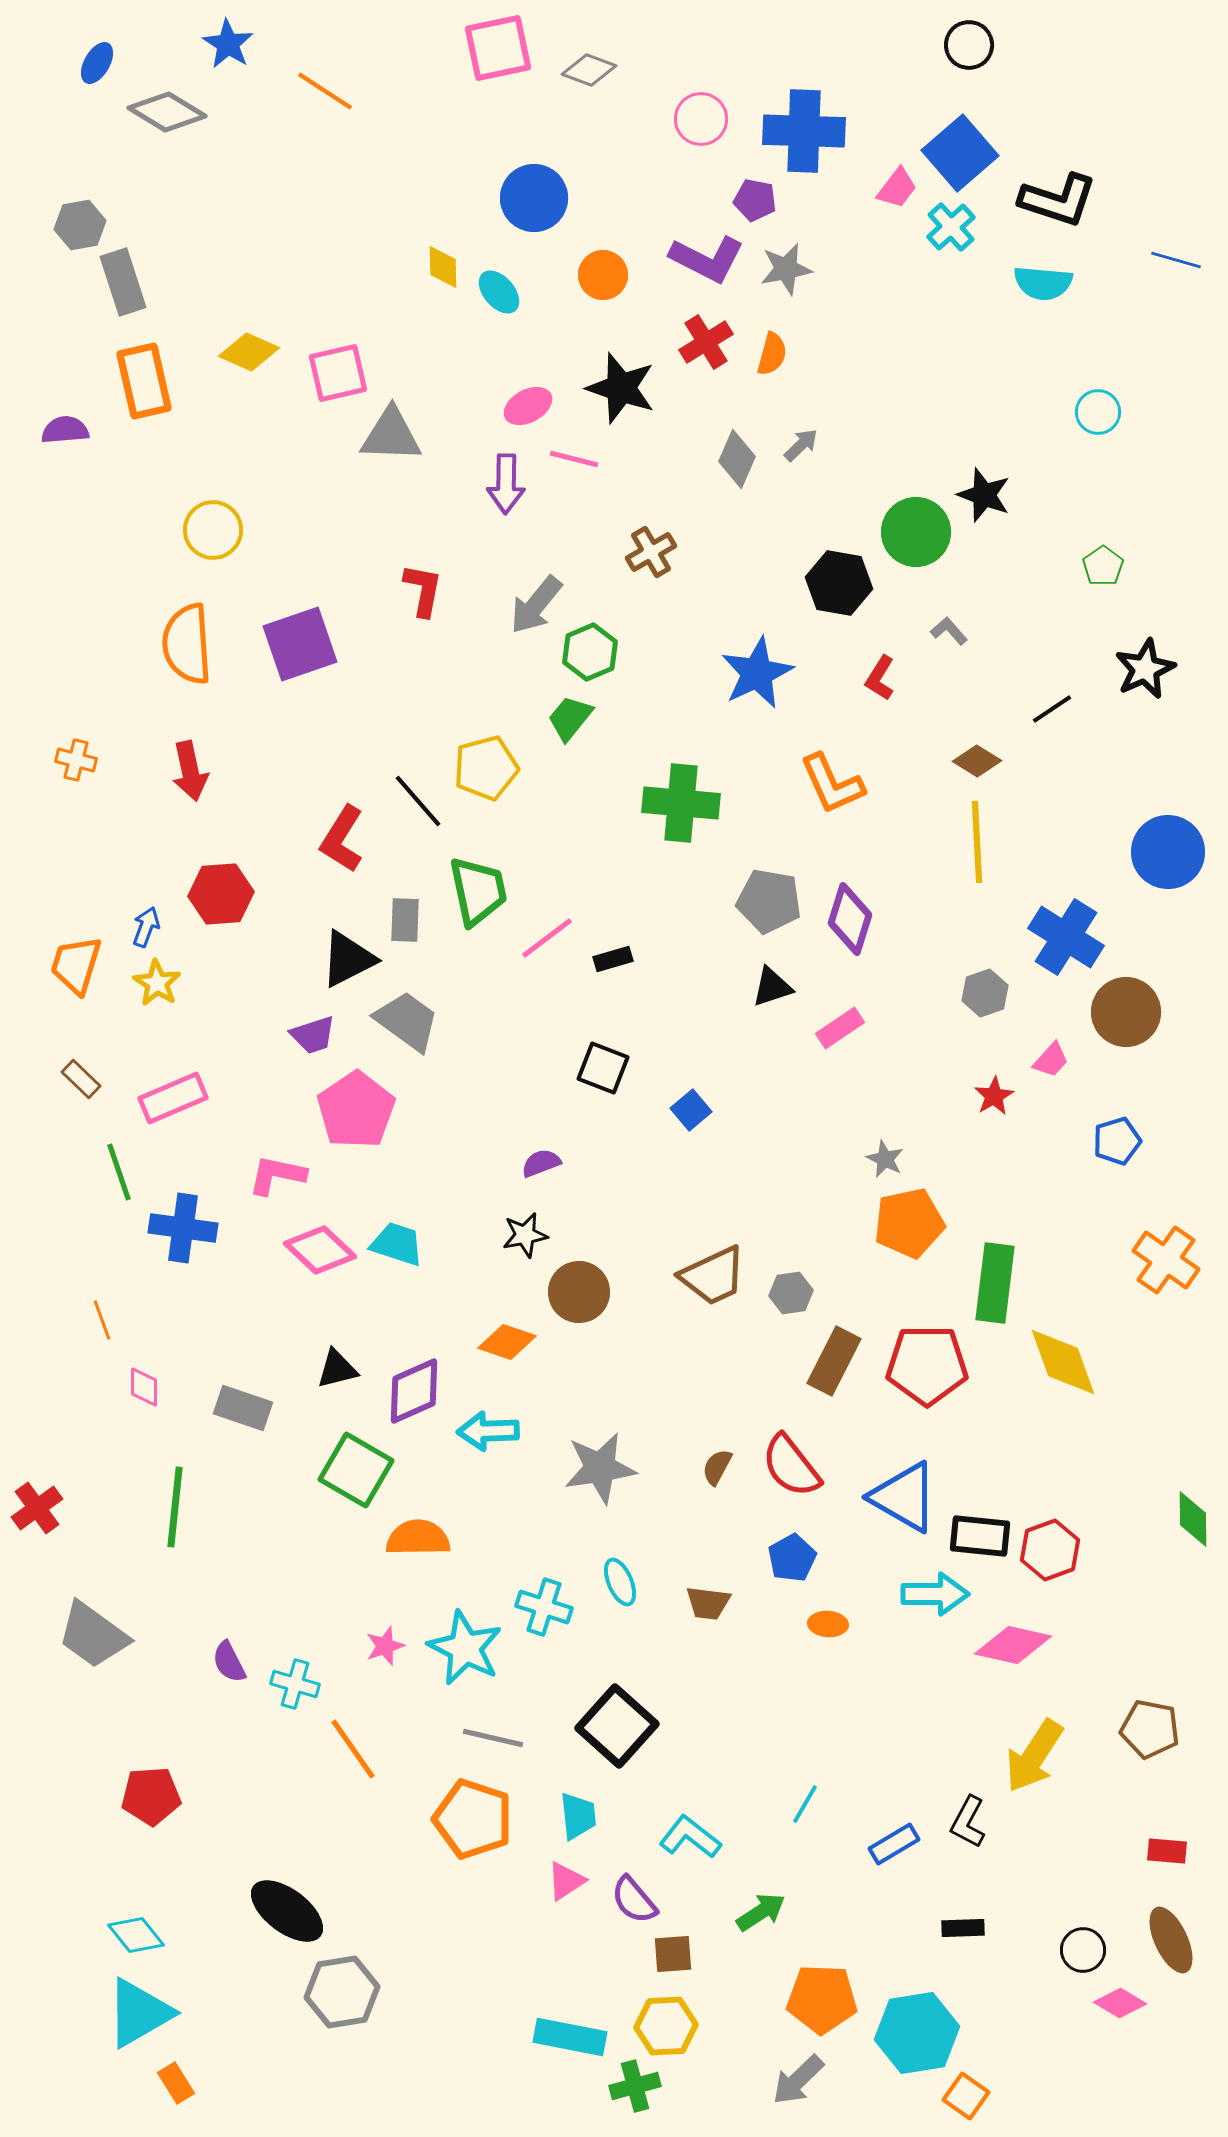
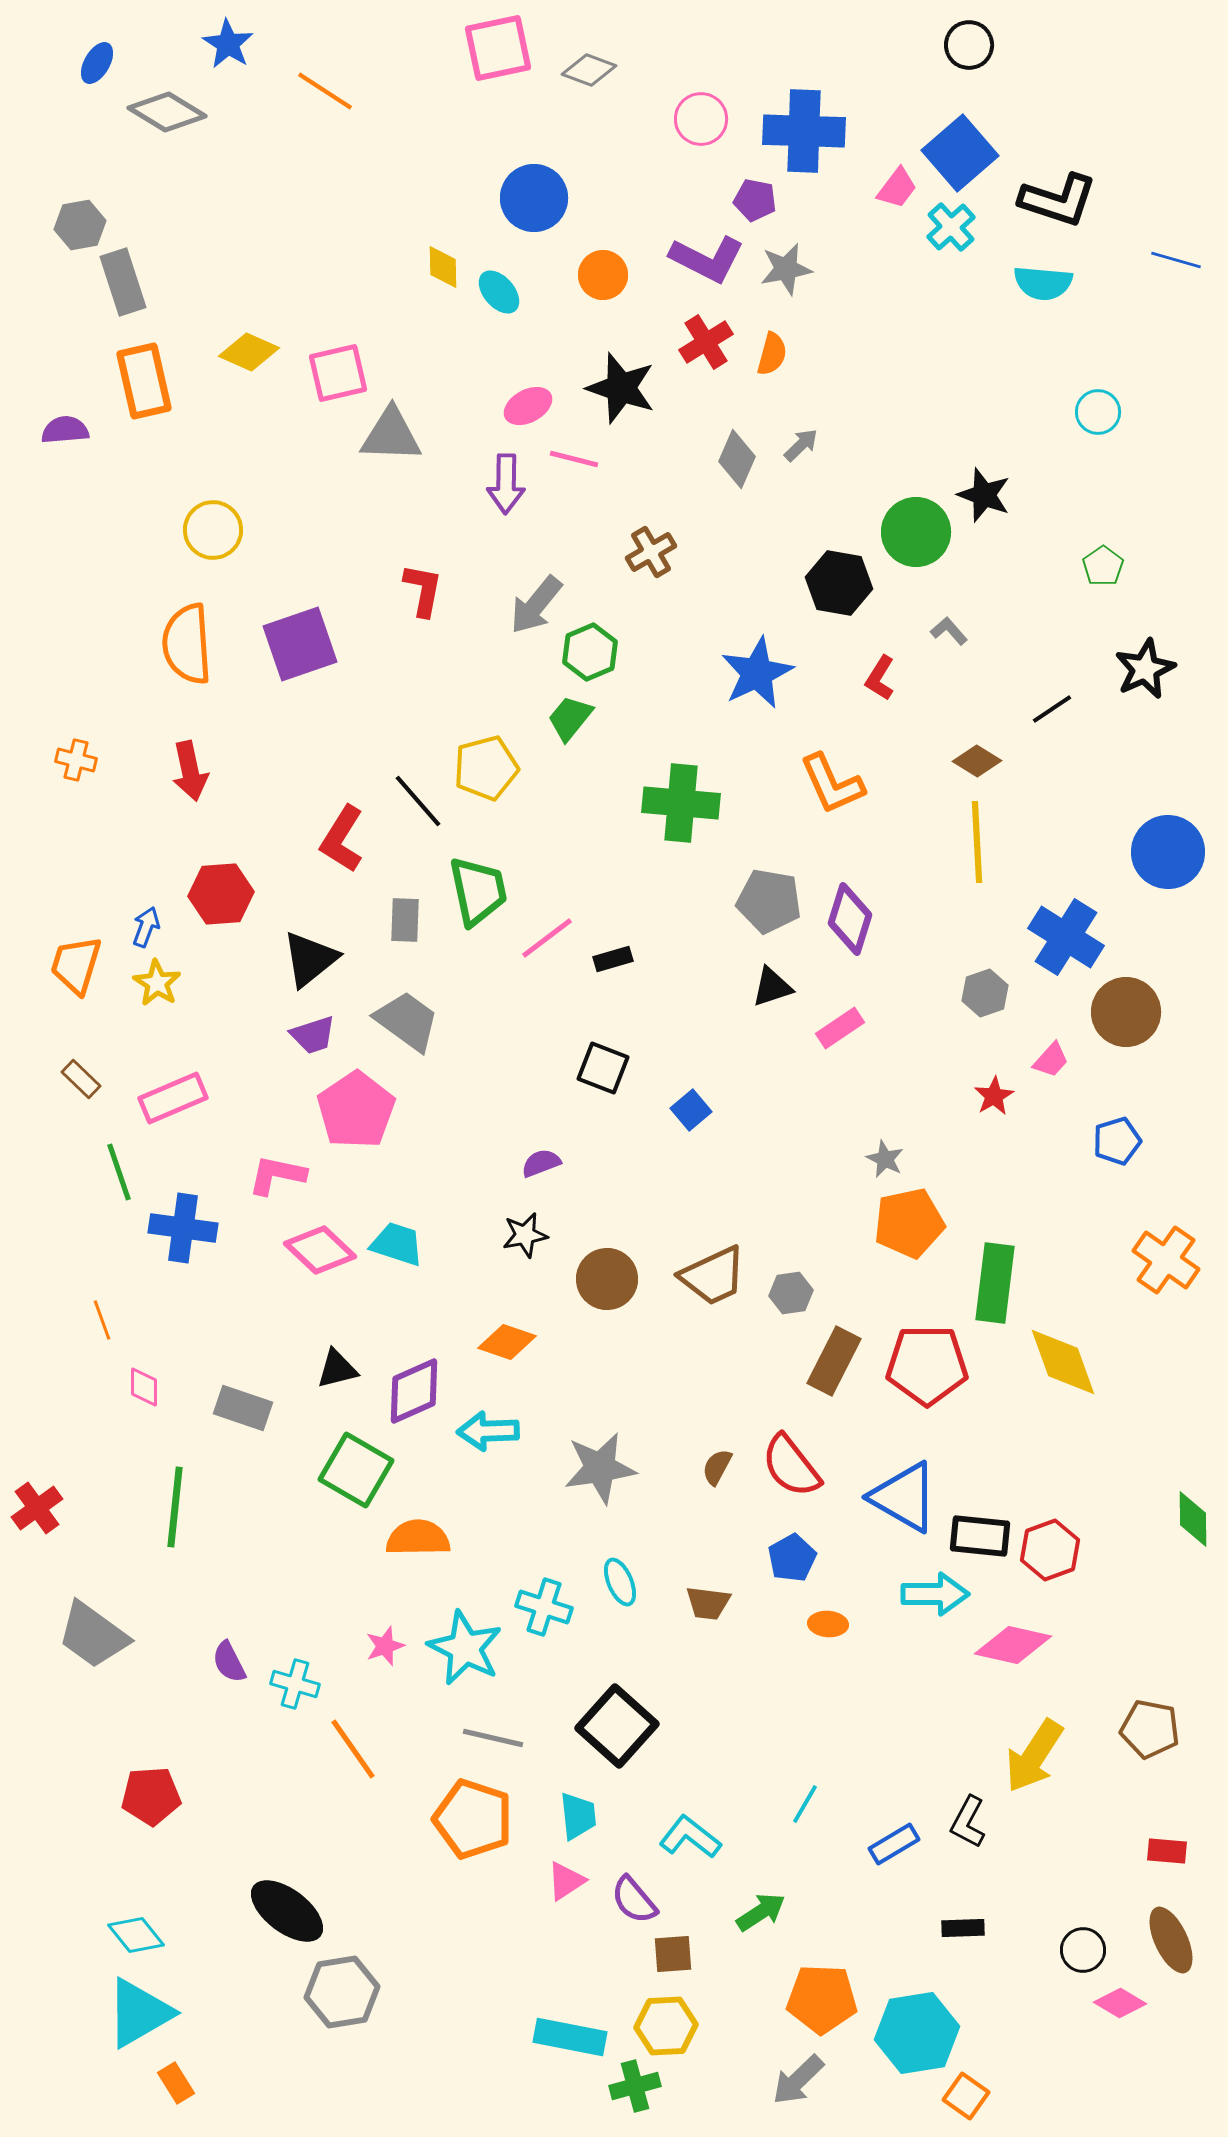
black triangle at (348, 959): moved 38 px left; rotated 12 degrees counterclockwise
brown circle at (579, 1292): moved 28 px right, 13 px up
